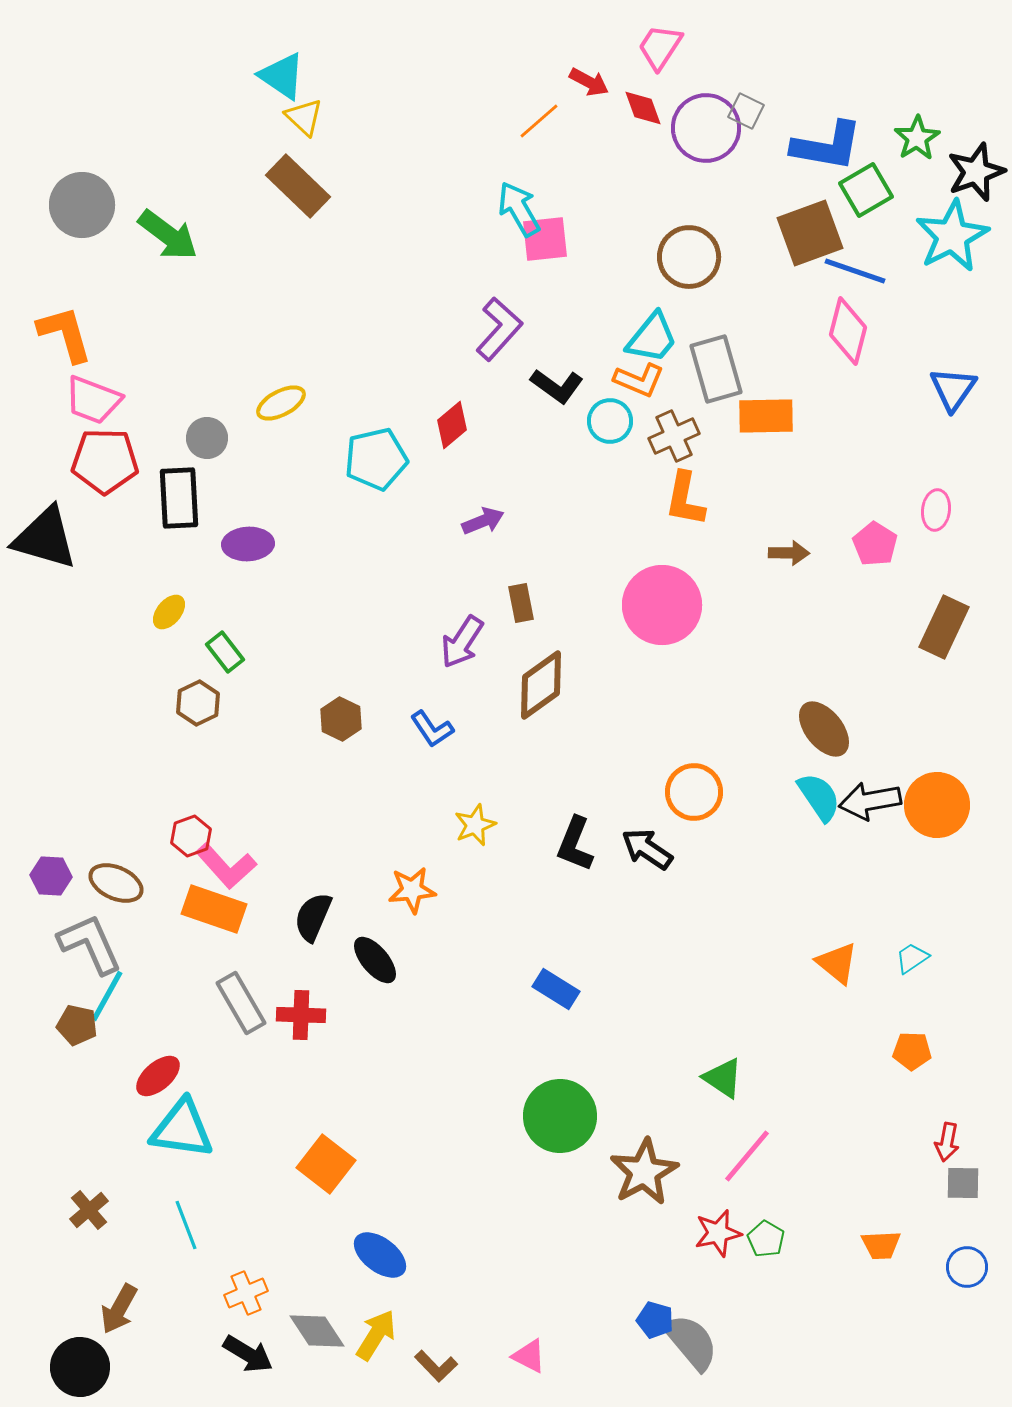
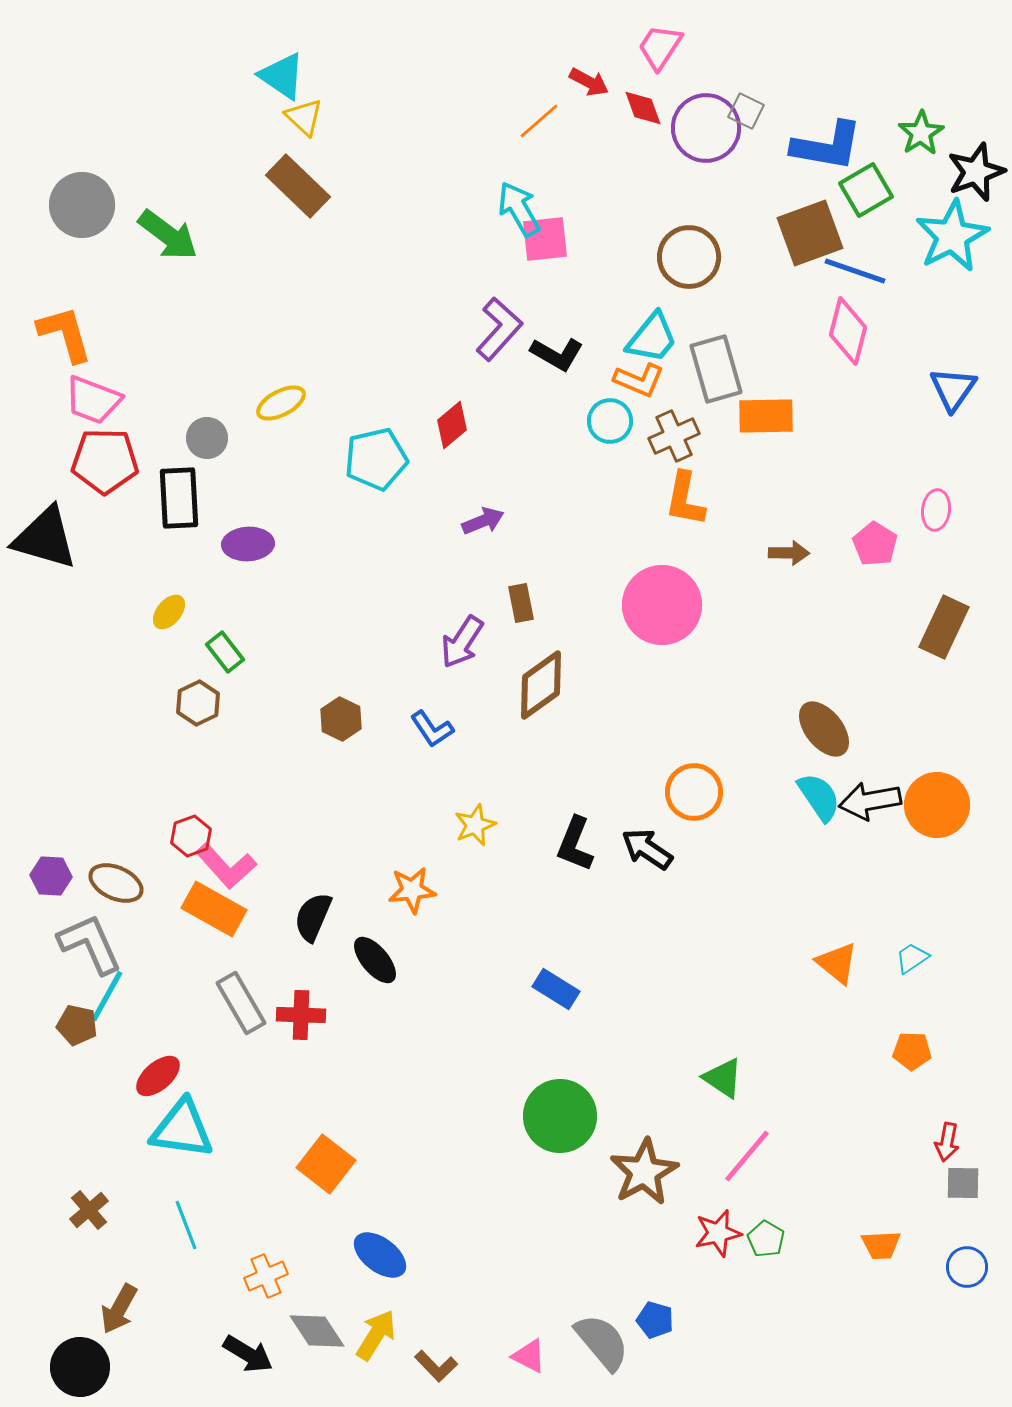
green star at (917, 138): moved 4 px right, 5 px up
black L-shape at (557, 386): moved 32 px up; rotated 6 degrees counterclockwise
orange rectangle at (214, 909): rotated 10 degrees clockwise
orange cross at (246, 1293): moved 20 px right, 17 px up
gray semicircle at (691, 1342): moved 89 px left
